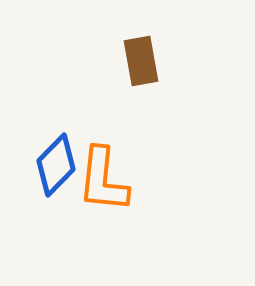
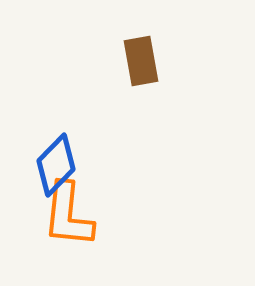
orange L-shape: moved 35 px left, 35 px down
